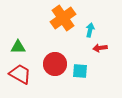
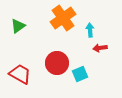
cyan arrow: rotated 16 degrees counterclockwise
green triangle: moved 21 px up; rotated 35 degrees counterclockwise
red circle: moved 2 px right, 1 px up
cyan square: moved 3 px down; rotated 28 degrees counterclockwise
